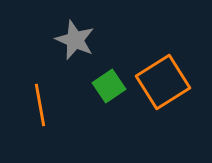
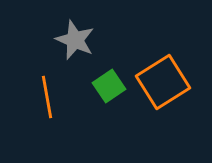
orange line: moved 7 px right, 8 px up
